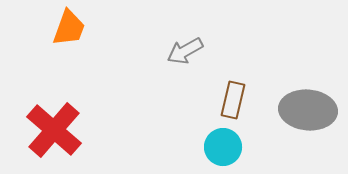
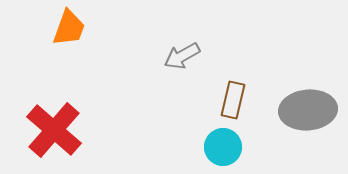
gray arrow: moved 3 px left, 5 px down
gray ellipse: rotated 10 degrees counterclockwise
